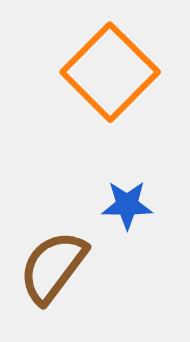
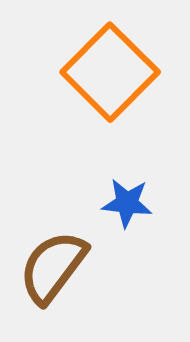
blue star: moved 2 px up; rotated 6 degrees clockwise
